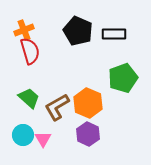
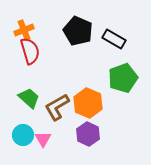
black rectangle: moved 5 px down; rotated 30 degrees clockwise
